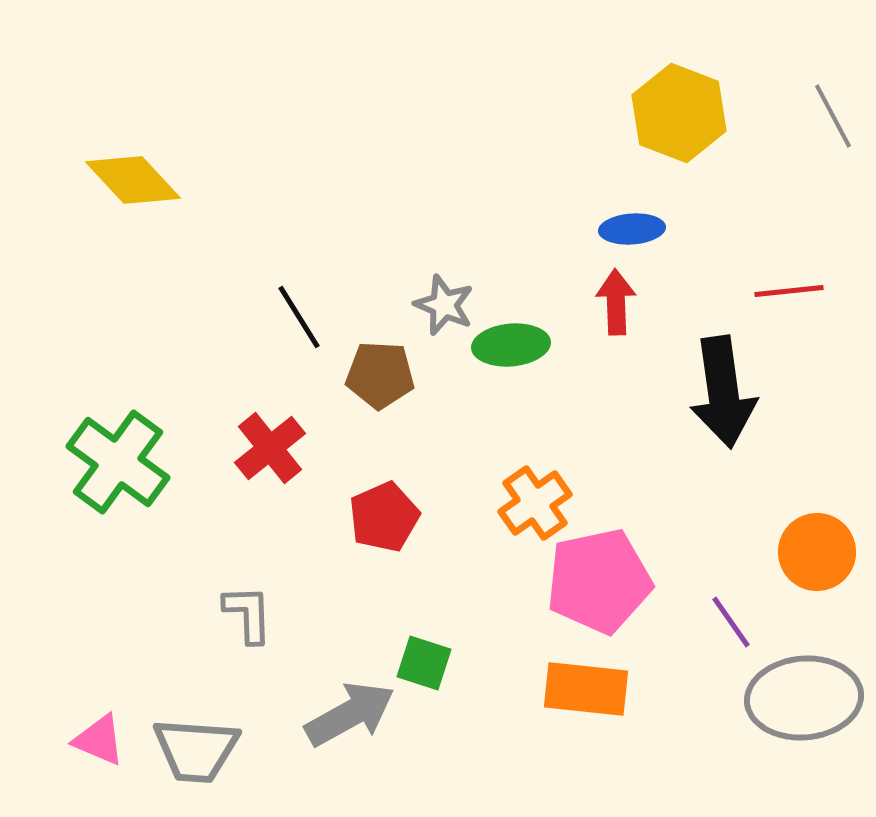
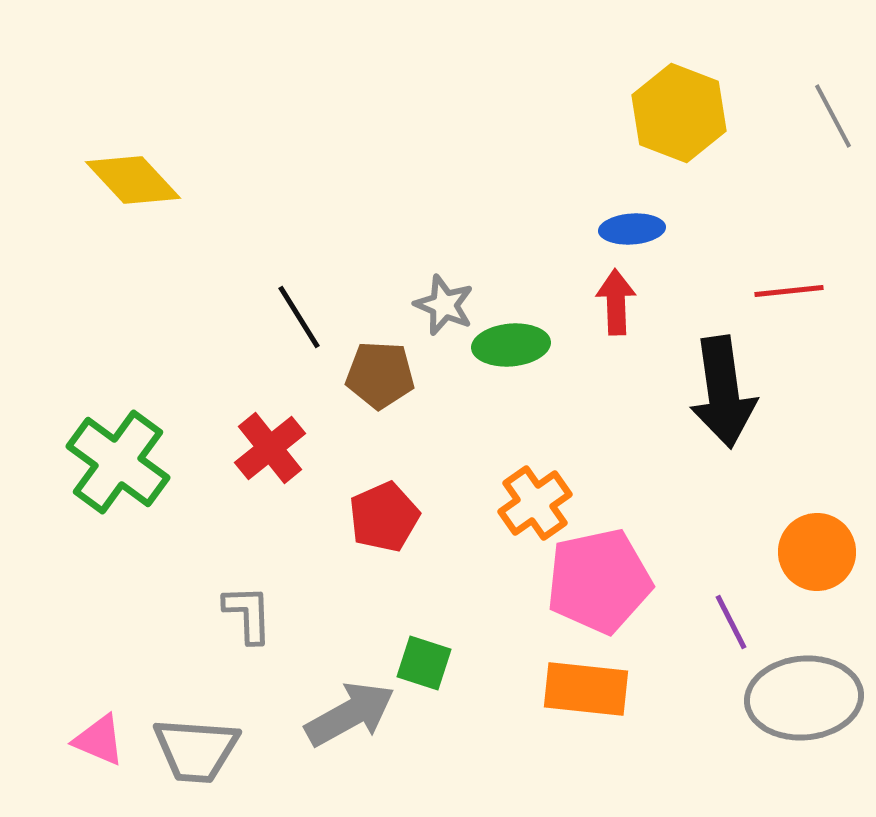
purple line: rotated 8 degrees clockwise
